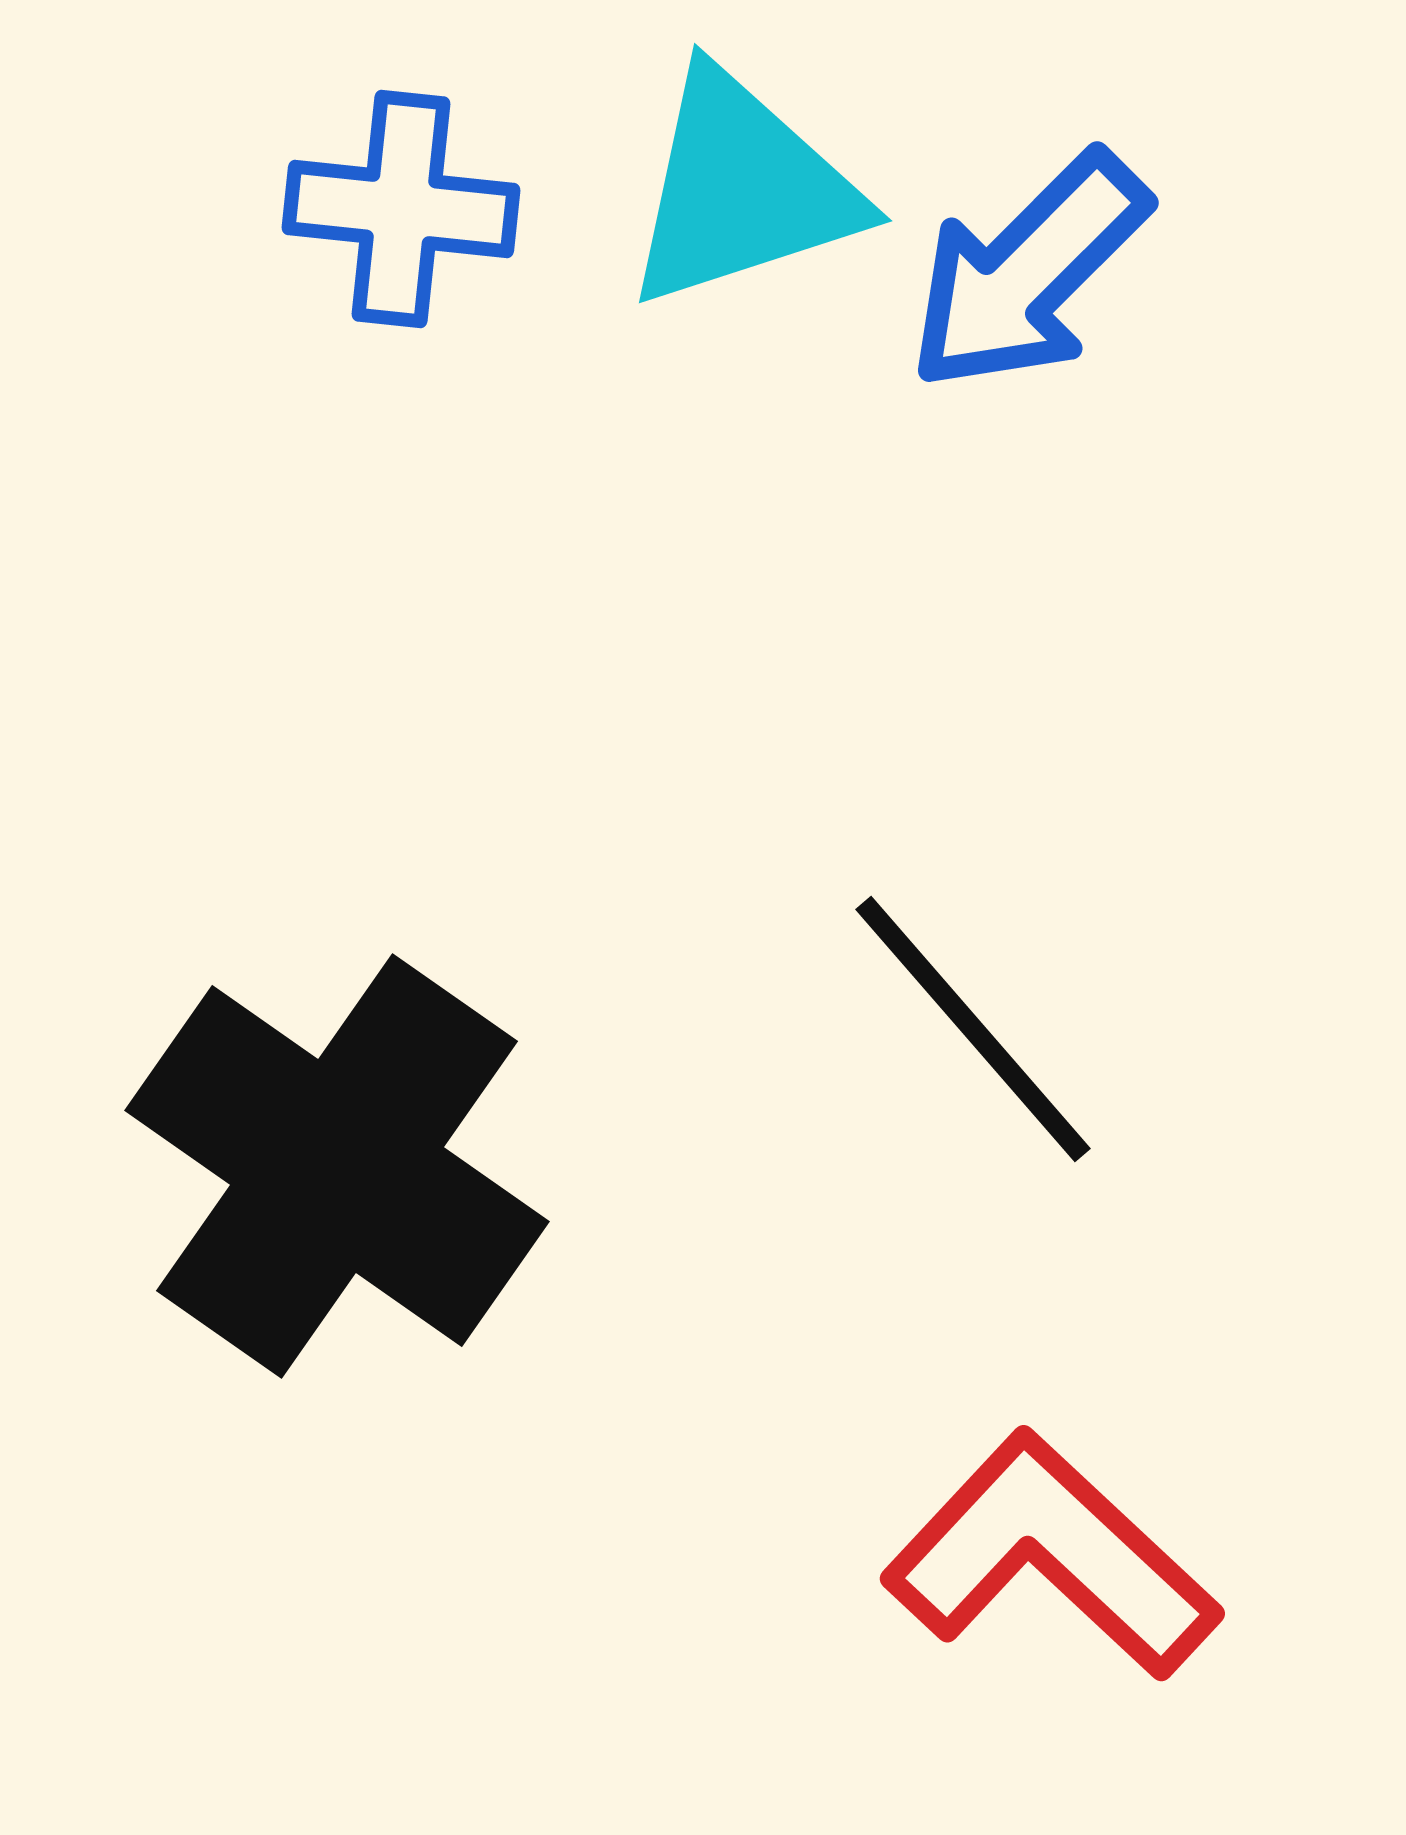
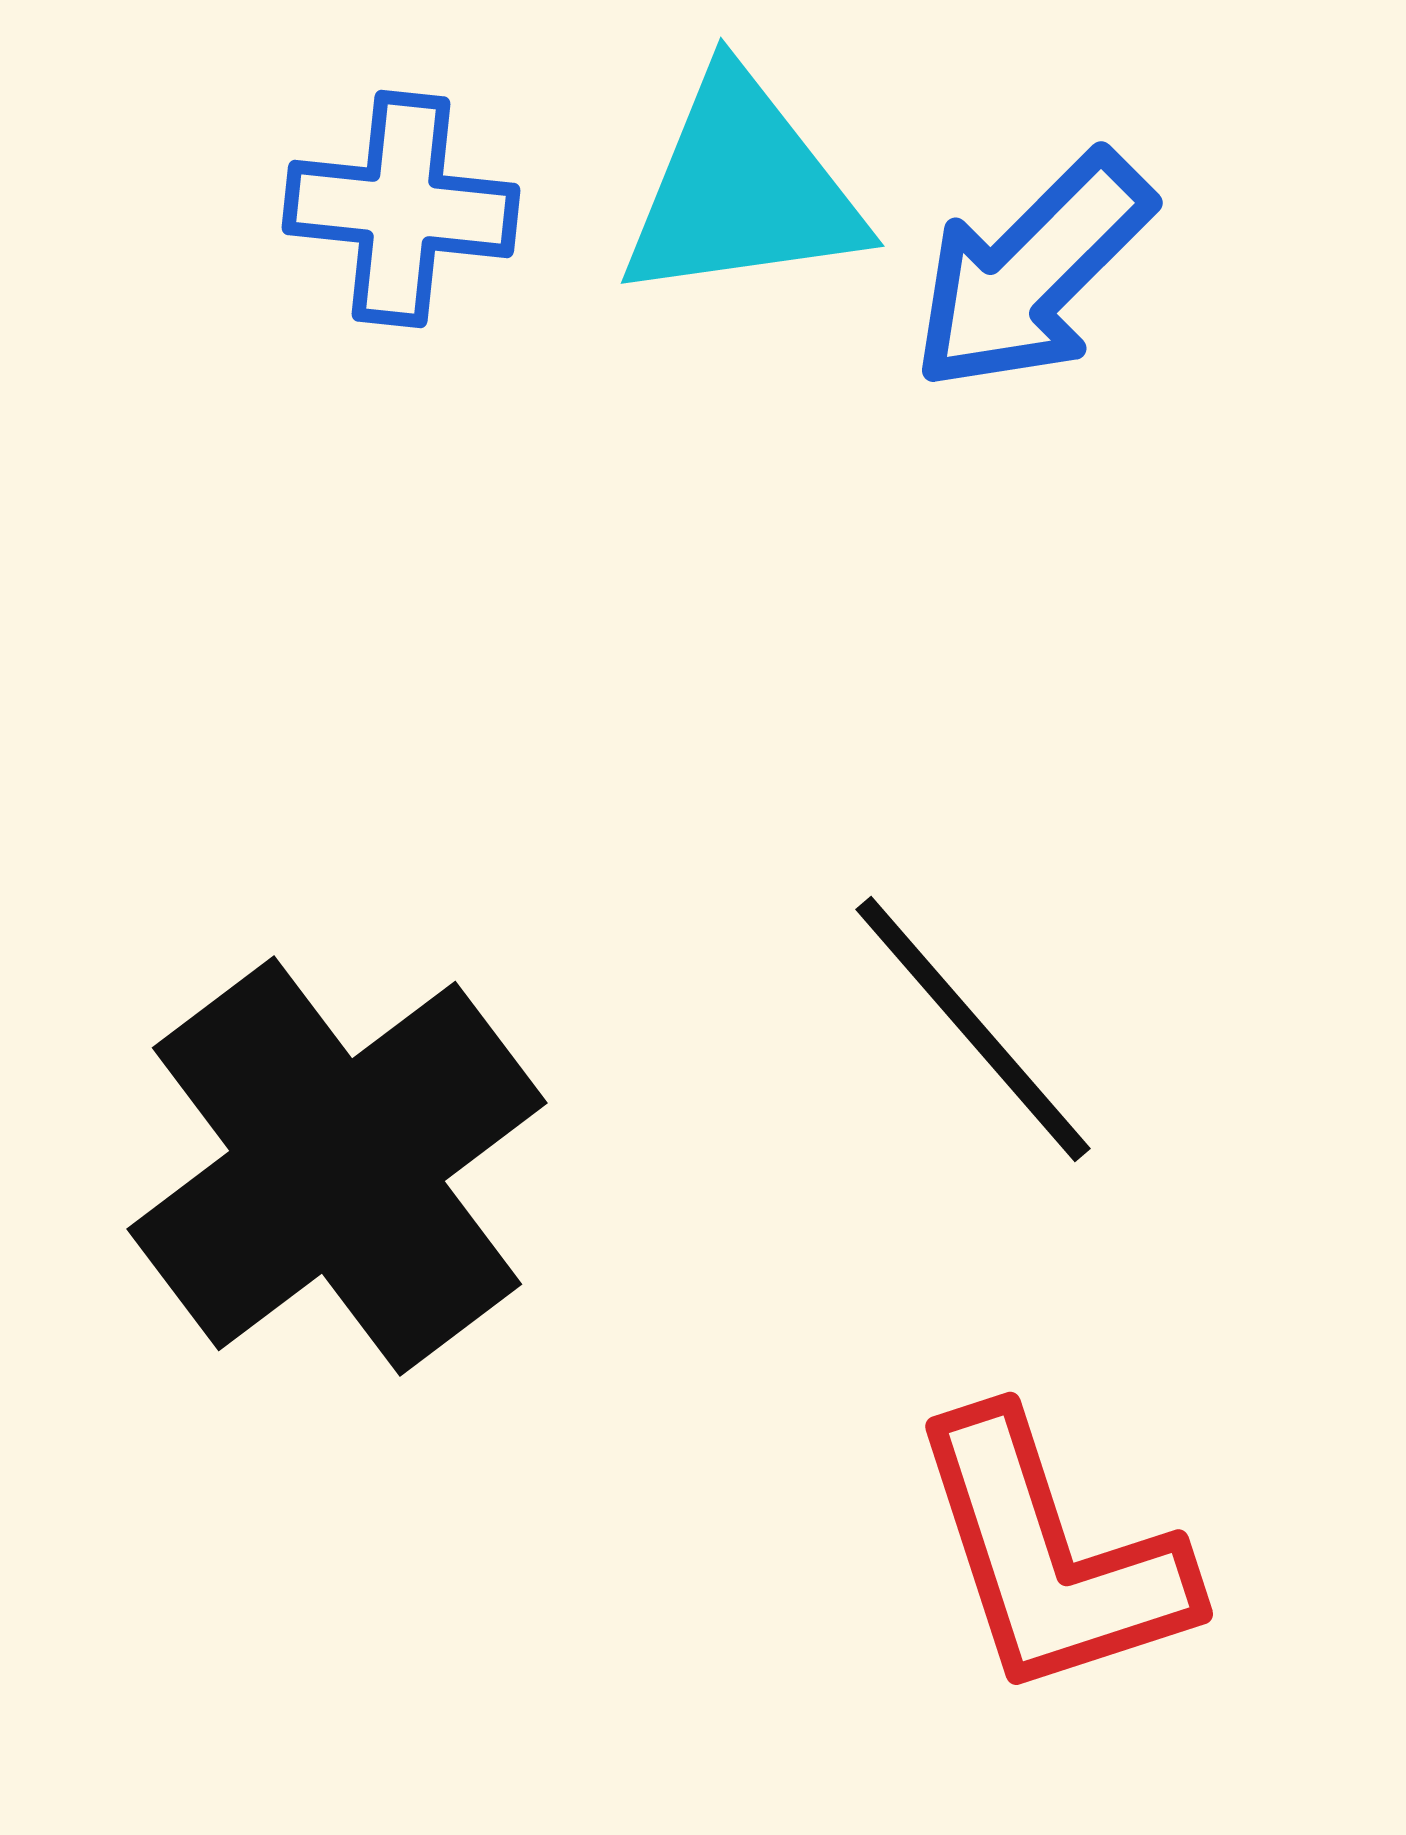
cyan triangle: rotated 10 degrees clockwise
blue arrow: moved 4 px right
black cross: rotated 18 degrees clockwise
red L-shape: rotated 151 degrees counterclockwise
